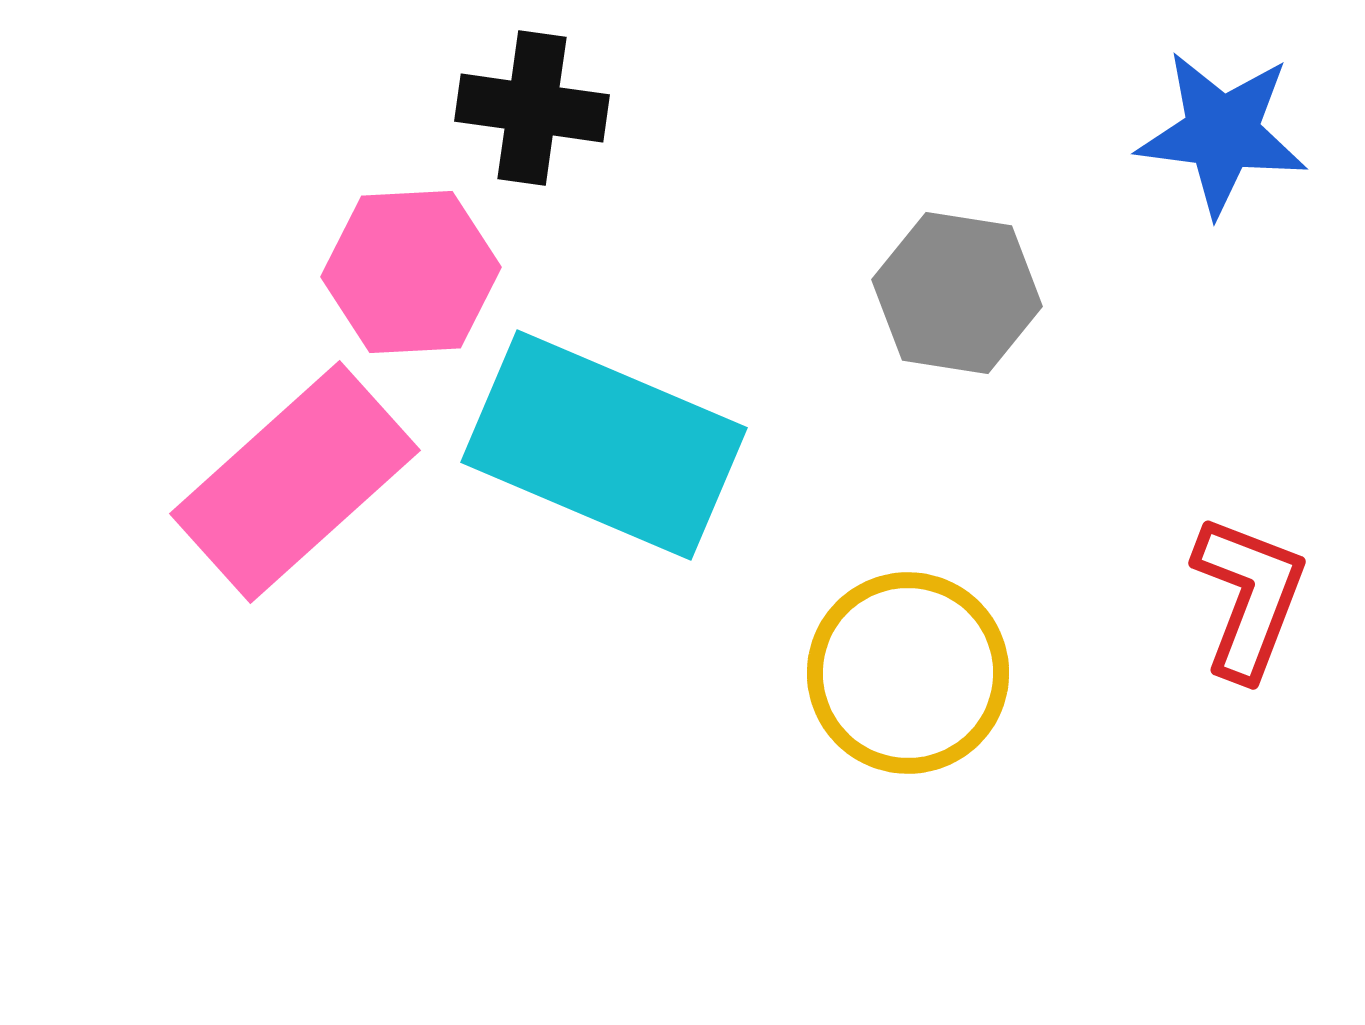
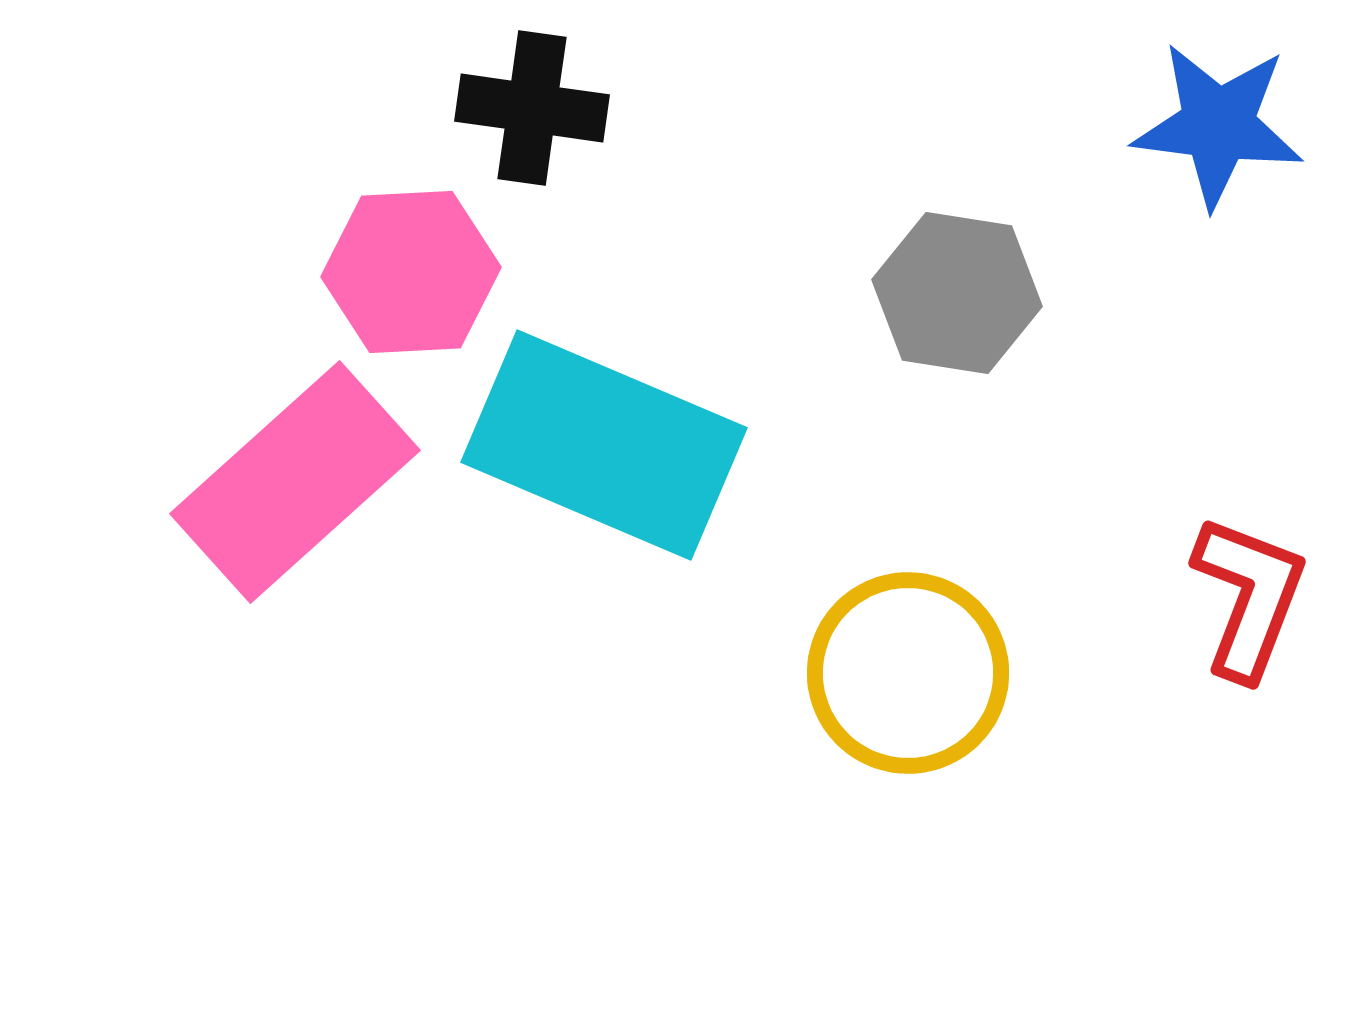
blue star: moved 4 px left, 8 px up
